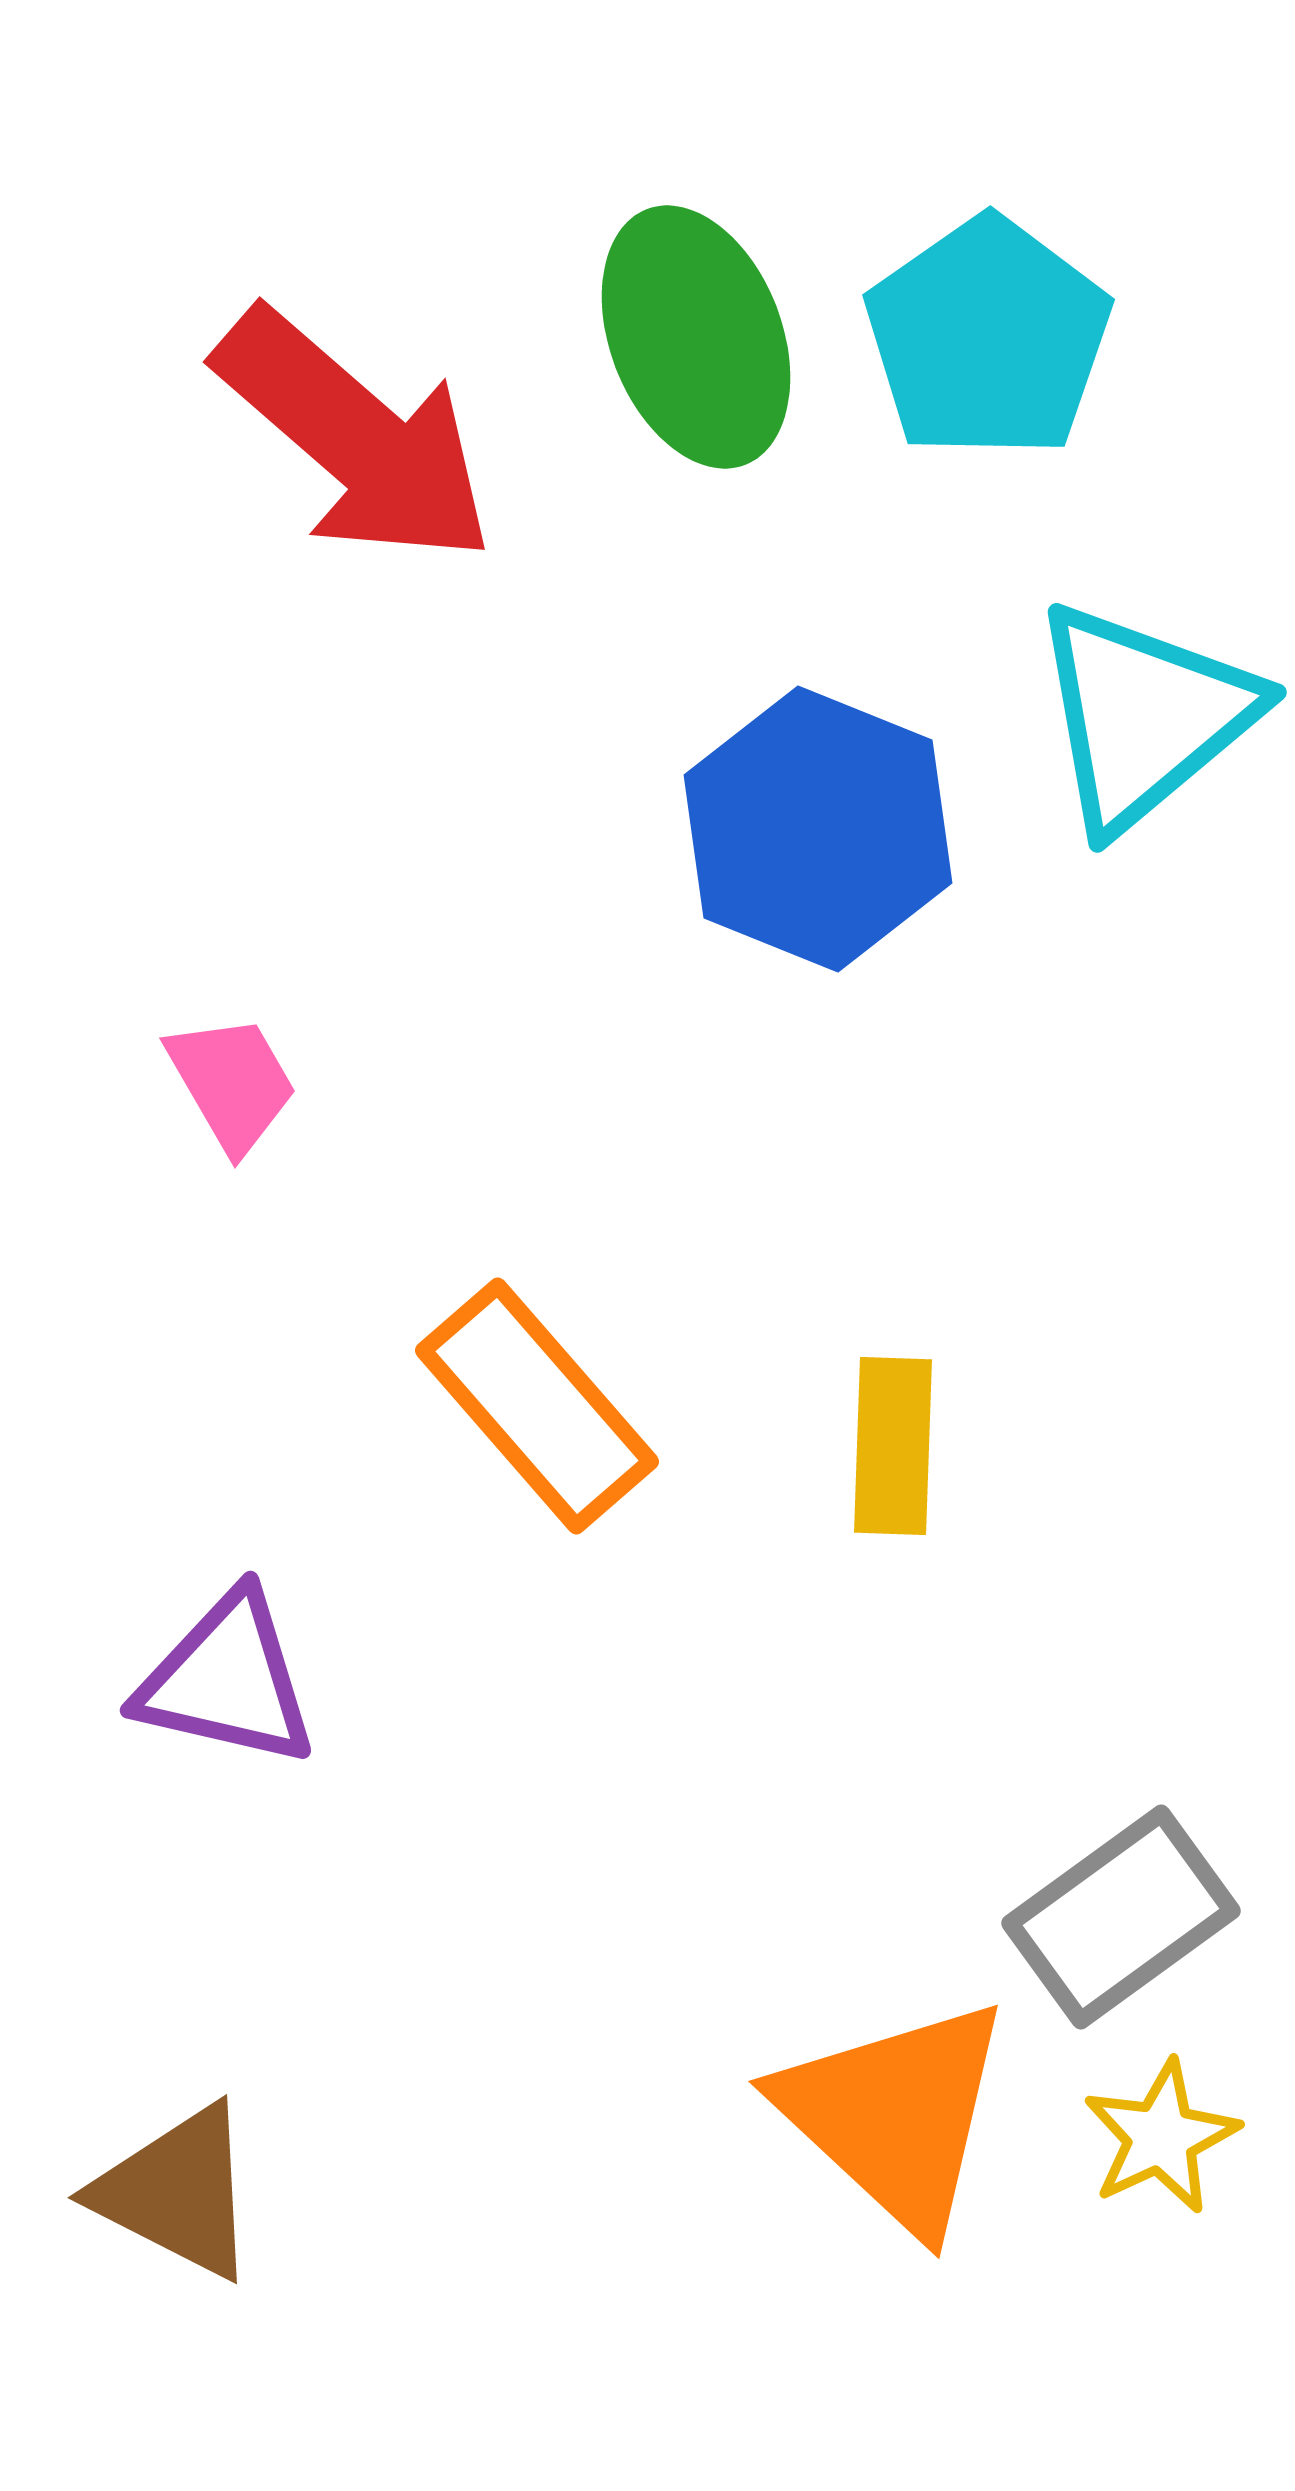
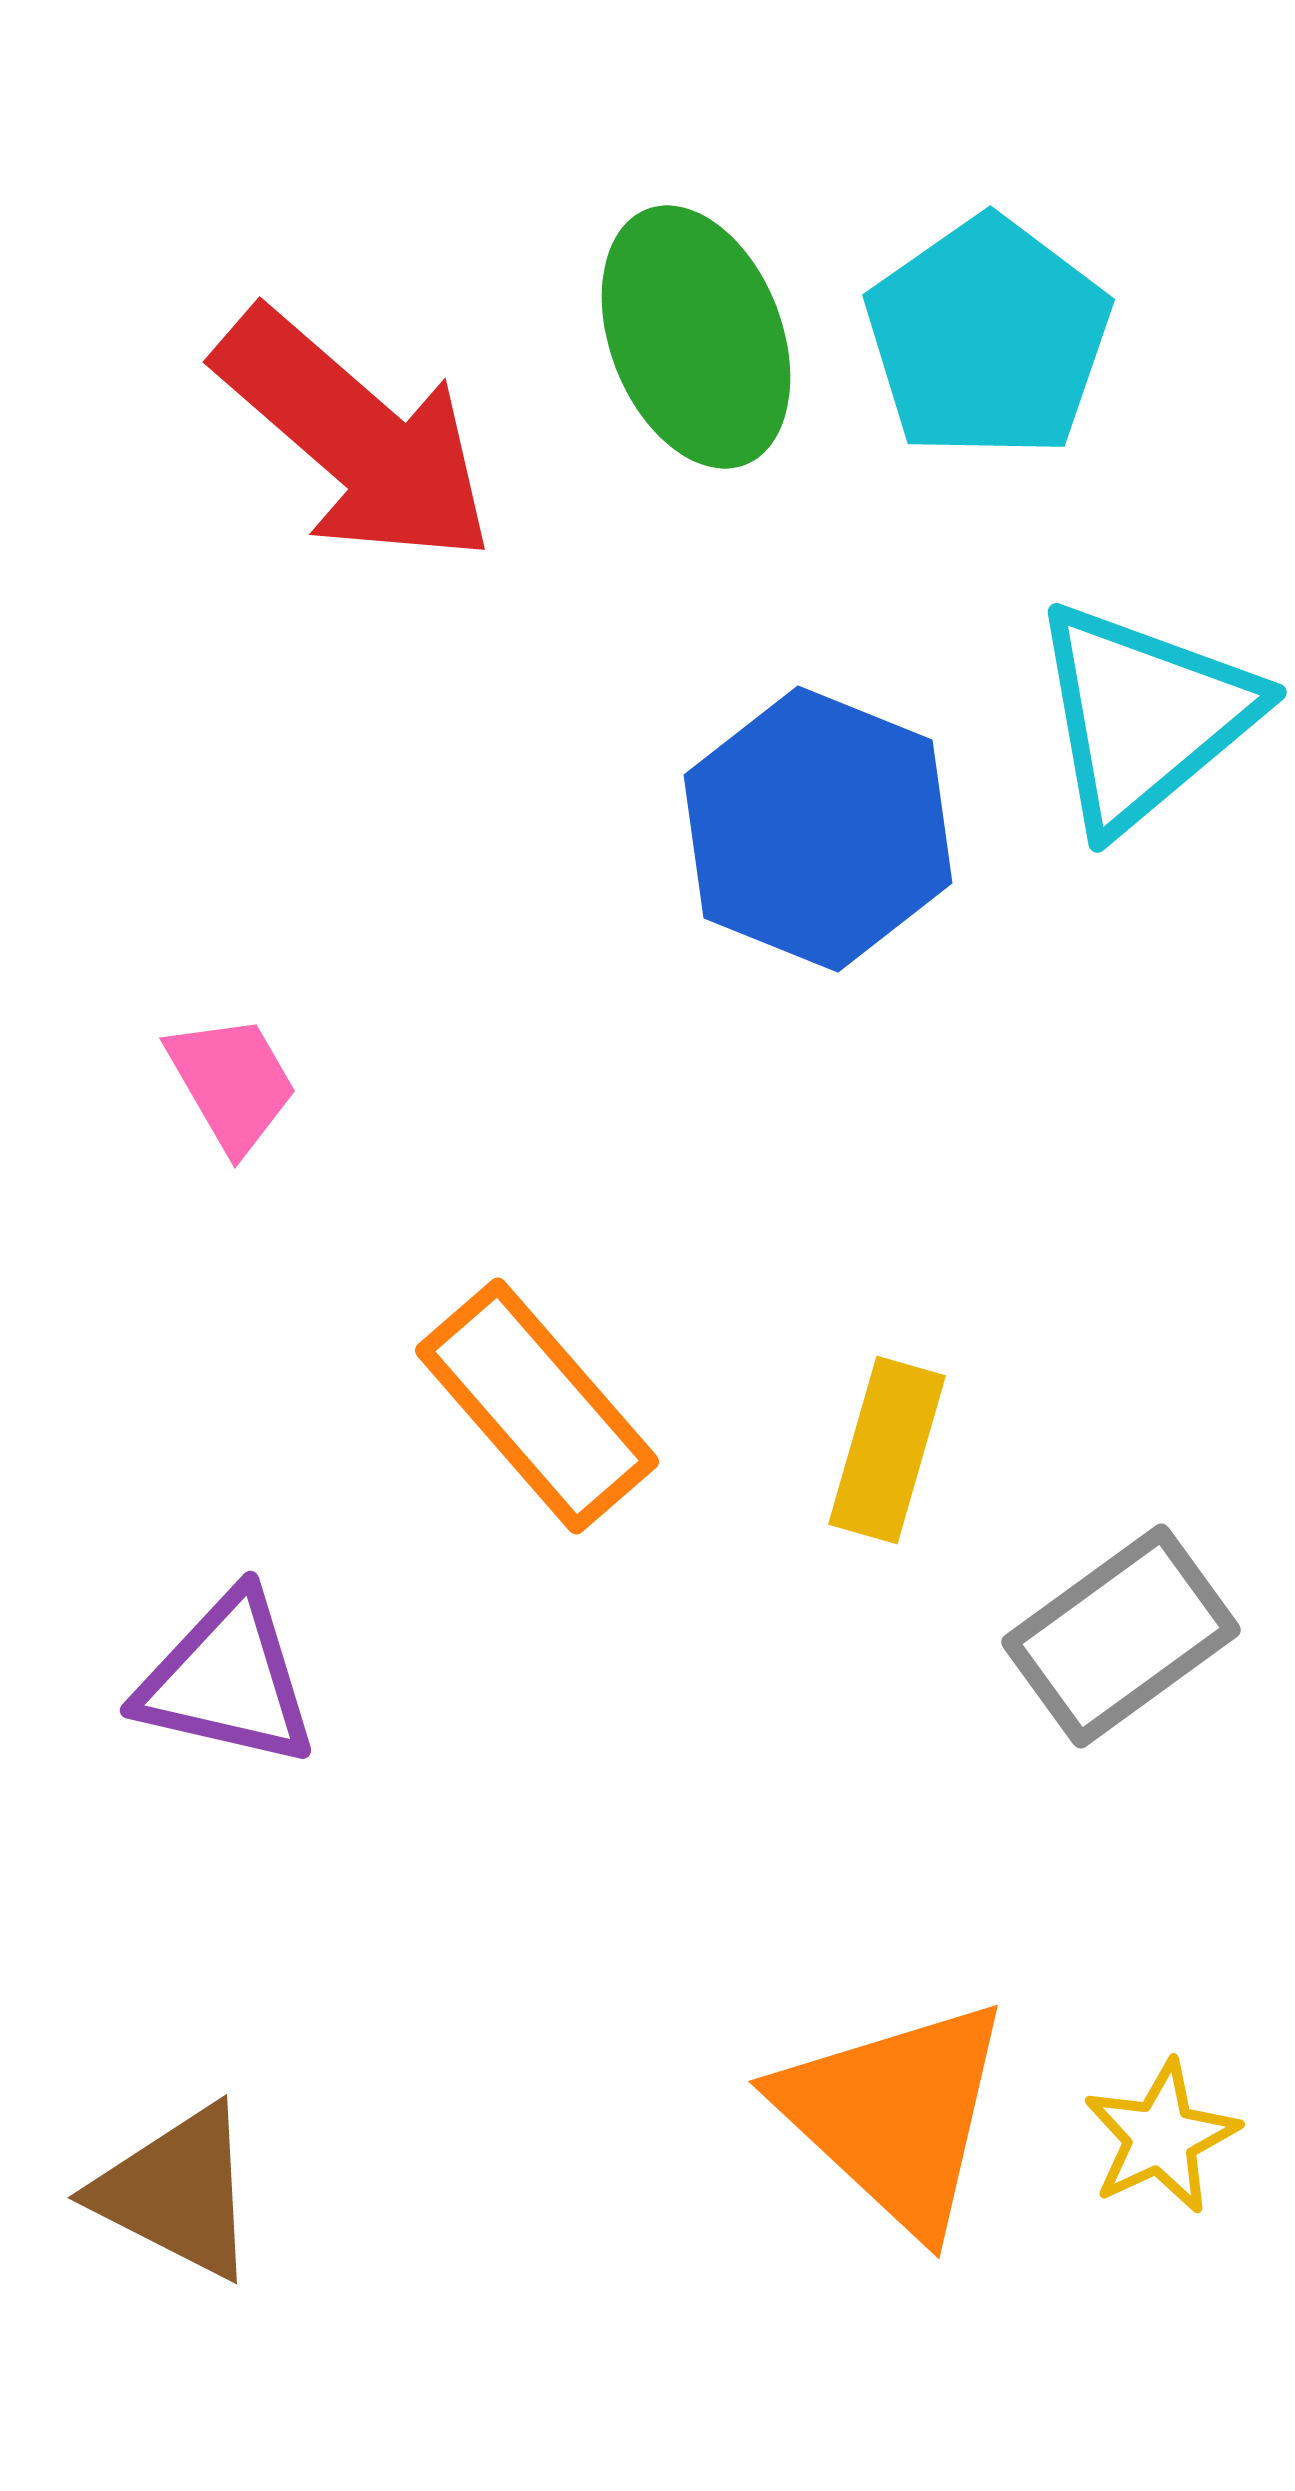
yellow rectangle: moved 6 px left, 4 px down; rotated 14 degrees clockwise
gray rectangle: moved 281 px up
